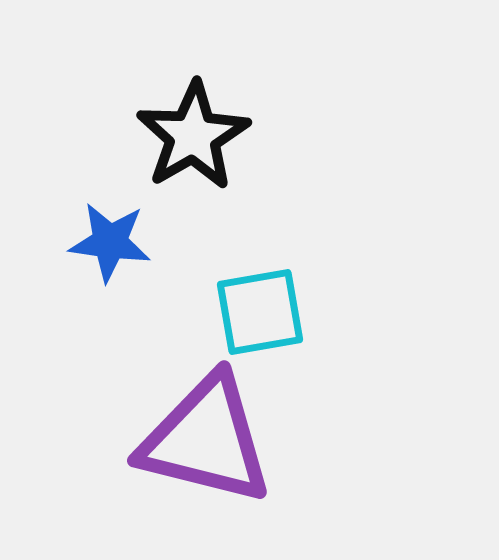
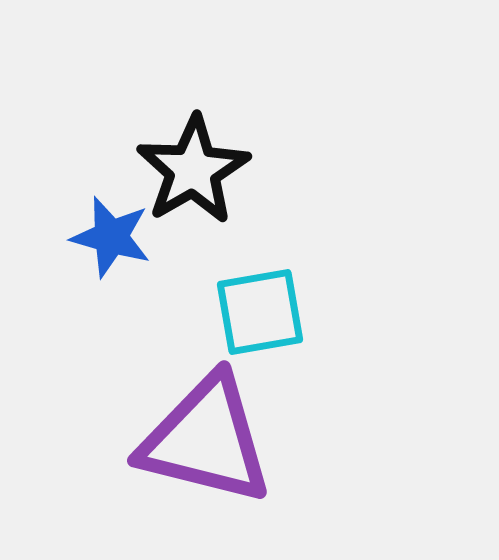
black star: moved 34 px down
blue star: moved 1 px right, 5 px up; rotated 8 degrees clockwise
